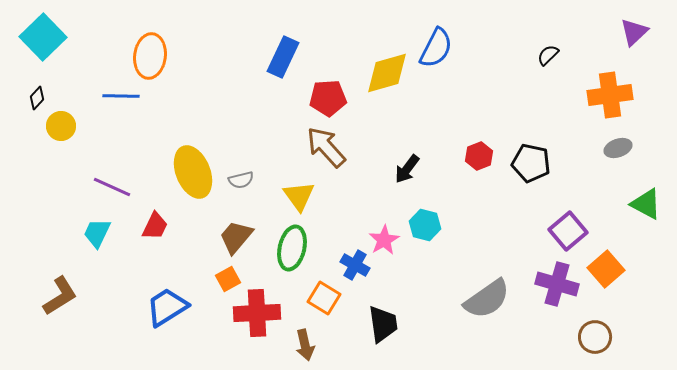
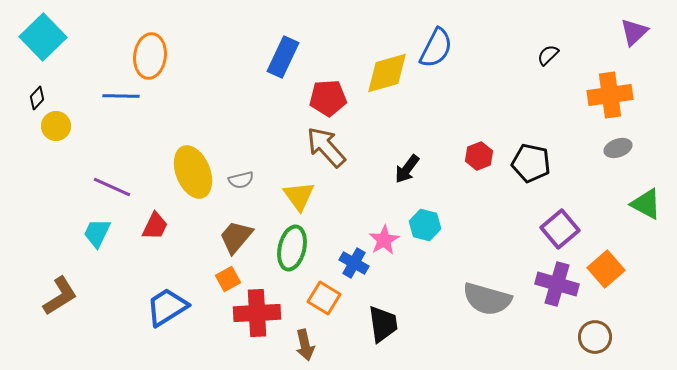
yellow circle at (61, 126): moved 5 px left
purple square at (568, 231): moved 8 px left, 2 px up
blue cross at (355, 265): moved 1 px left, 2 px up
gray semicircle at (487, 299): rotated 51 degrees clockwise
